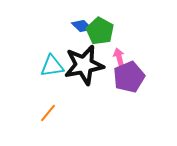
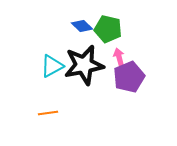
green pentagon: moved 8 px right, 2 px up; rotated 16 degrees counterclockwise
cyan triangle: rotated 20 degrees counterclockwise
orange line: rotated 42 degrees clockwise
